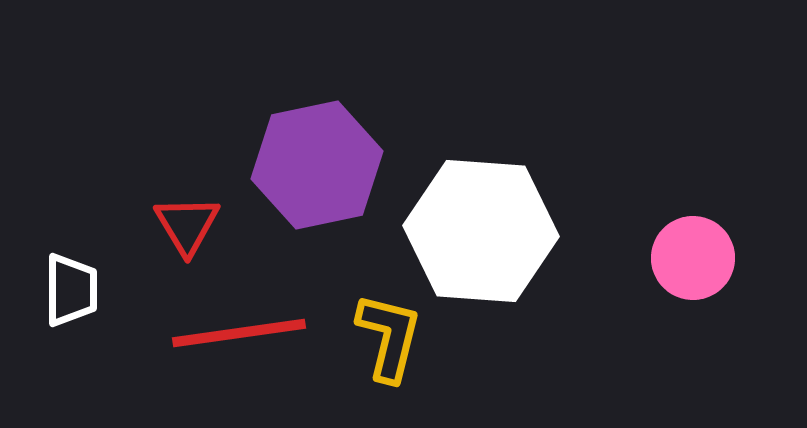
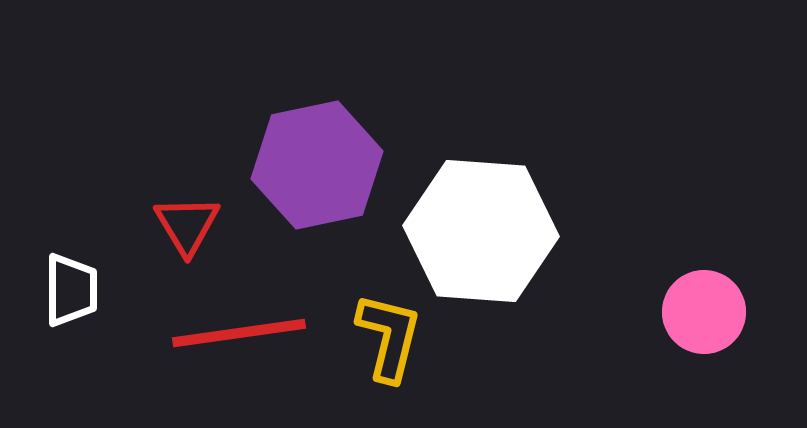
pink circle: moved 11 px right, 54 px down
